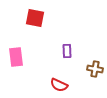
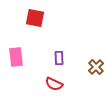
purple rectangle: moved 8 px left, 7 px down
brown cross: moved 1 px right, 2 px up; rotated 35 degrees clockwise
red semicircle: moved 5 px left, 1 px up
